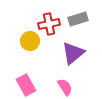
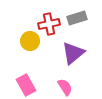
gray rectangle: moved 1 px left, 1 px up
